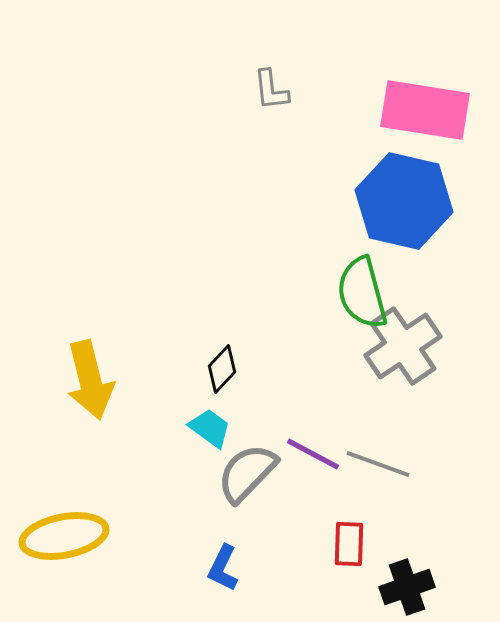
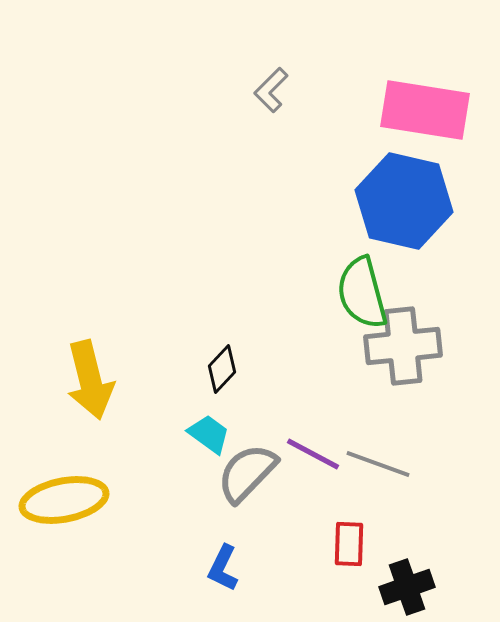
gray L-shape: rotated 51 degrees clockwise
gray cross: rotated 28 degrees clockwise
cyan trapezoid: moved 1 px left, 6 px down
yellow ellipse: moved 36 px up
